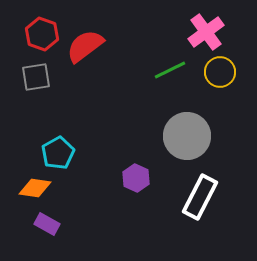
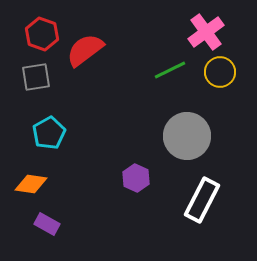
red semicircle: moved 4 px down
cyan pentagon: moved 9 px left, 20 px up
orange diamond: moved 4 px left, 4 px up
white rectangle: moved 2 px right, 3 px down
